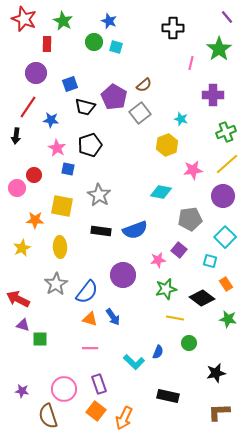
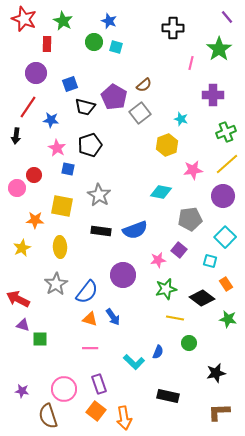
orange arrow at (124, 418): rotated 35 degrees counterclockwise
